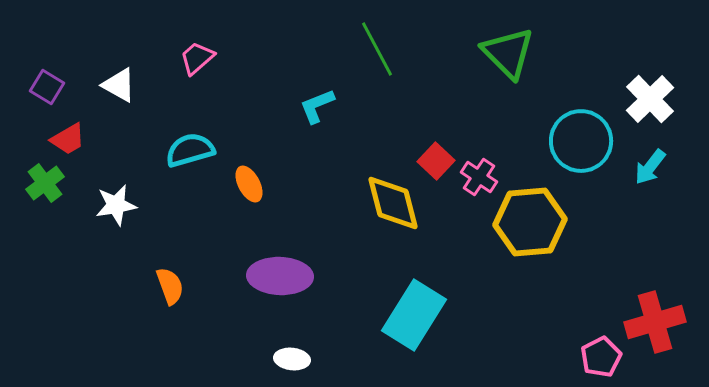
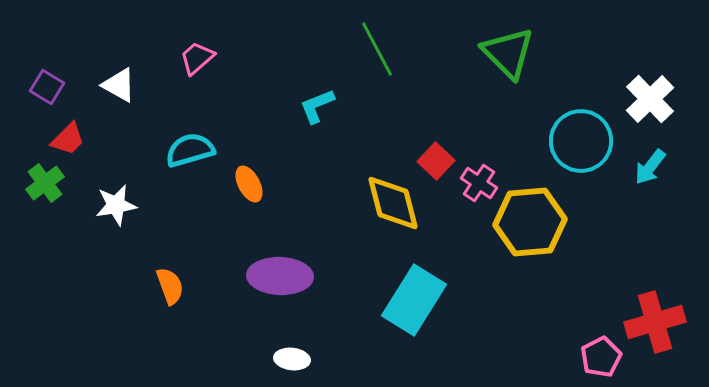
red trapezoid: rotated 15 degrees counterclockwise
pink cross: moved 6 px down
cyan rectangle: moved 15 px up
